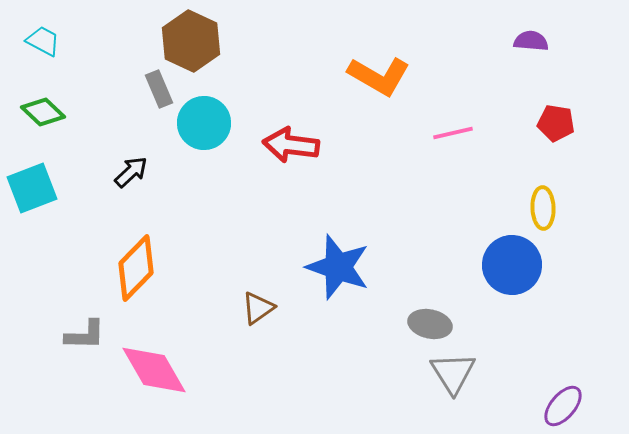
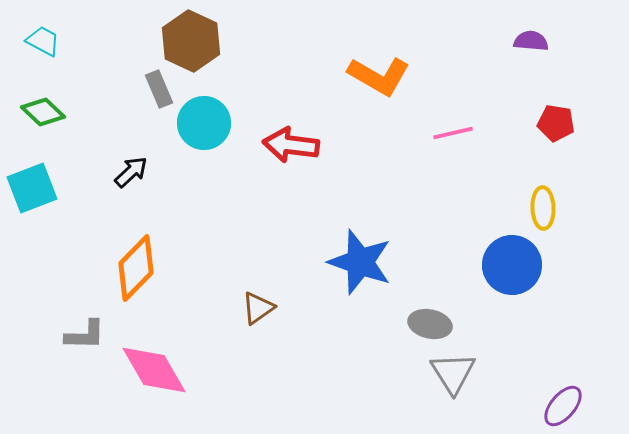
blue star: moved 22 px right, 5 px up
